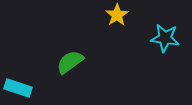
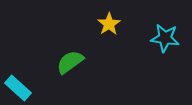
yellow star: moved 8 px left, 9 px down
cyan rectangle: rotated 24 degrees clockwise
